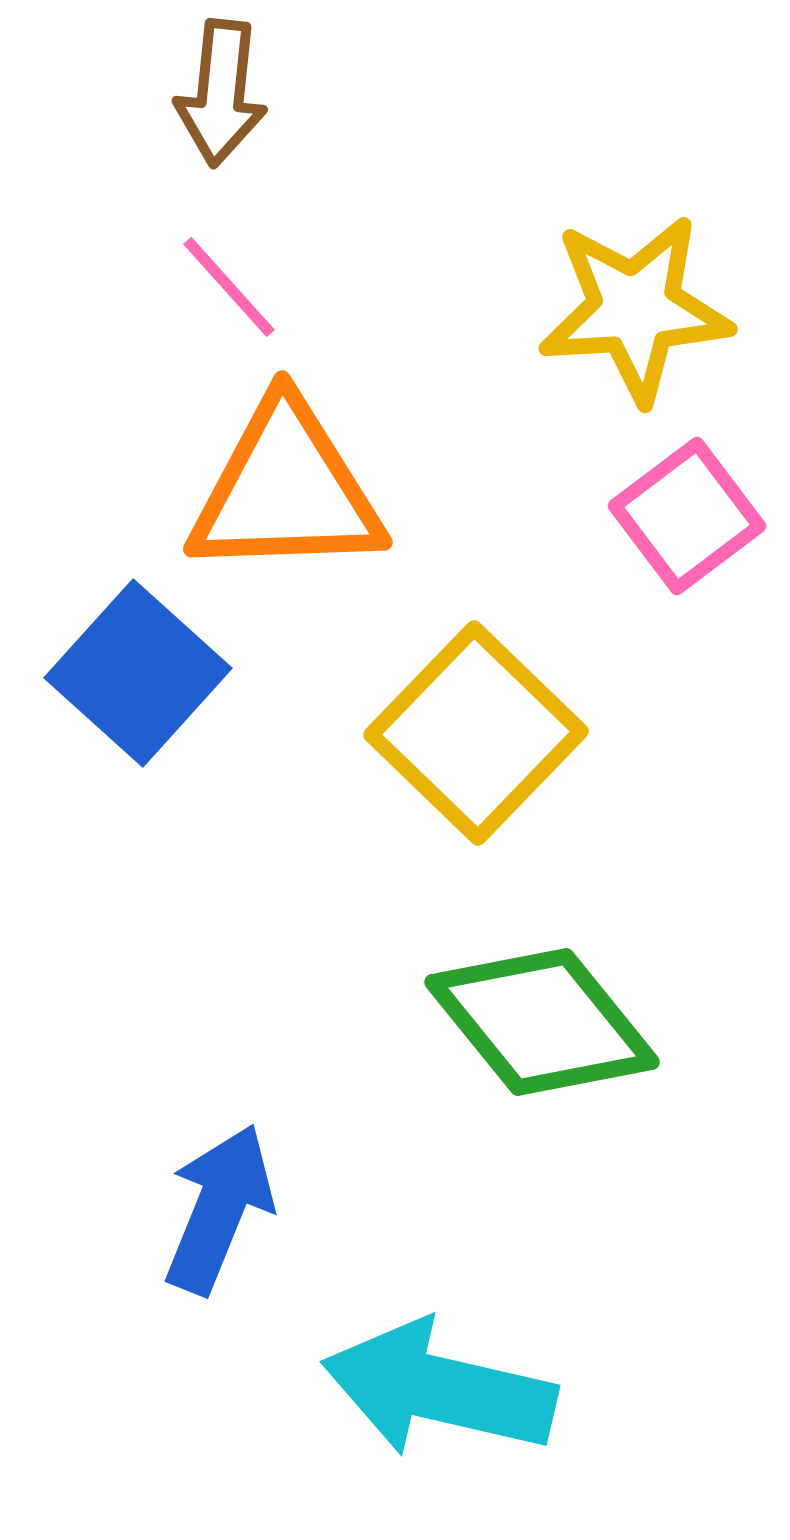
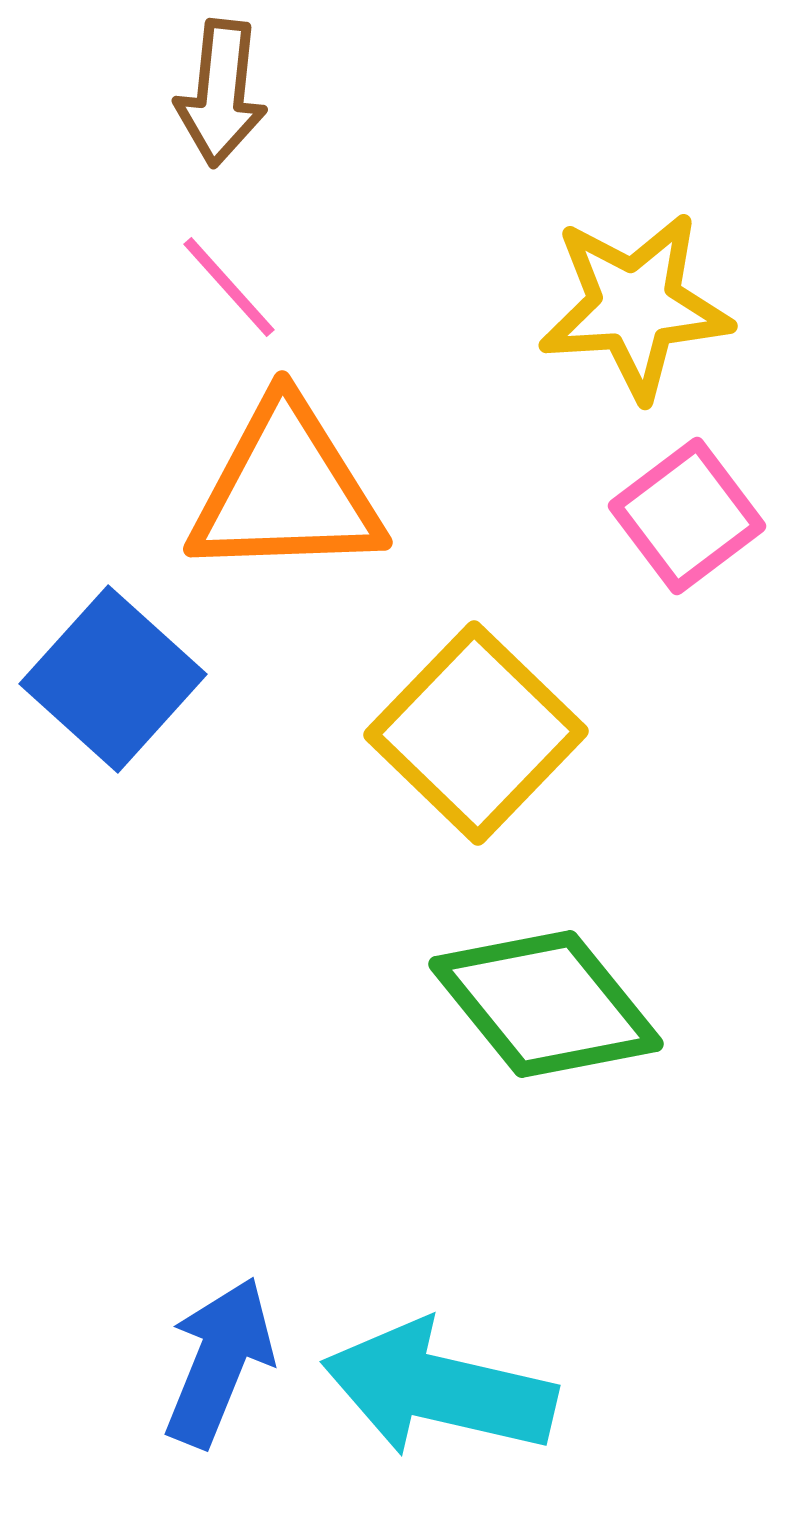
yellow star: moved 3 px up
blue square: moved 25 px left, 6 px down
green diamond: moved 4 px right, 18 px up
blue arrow: moved 153 px down
